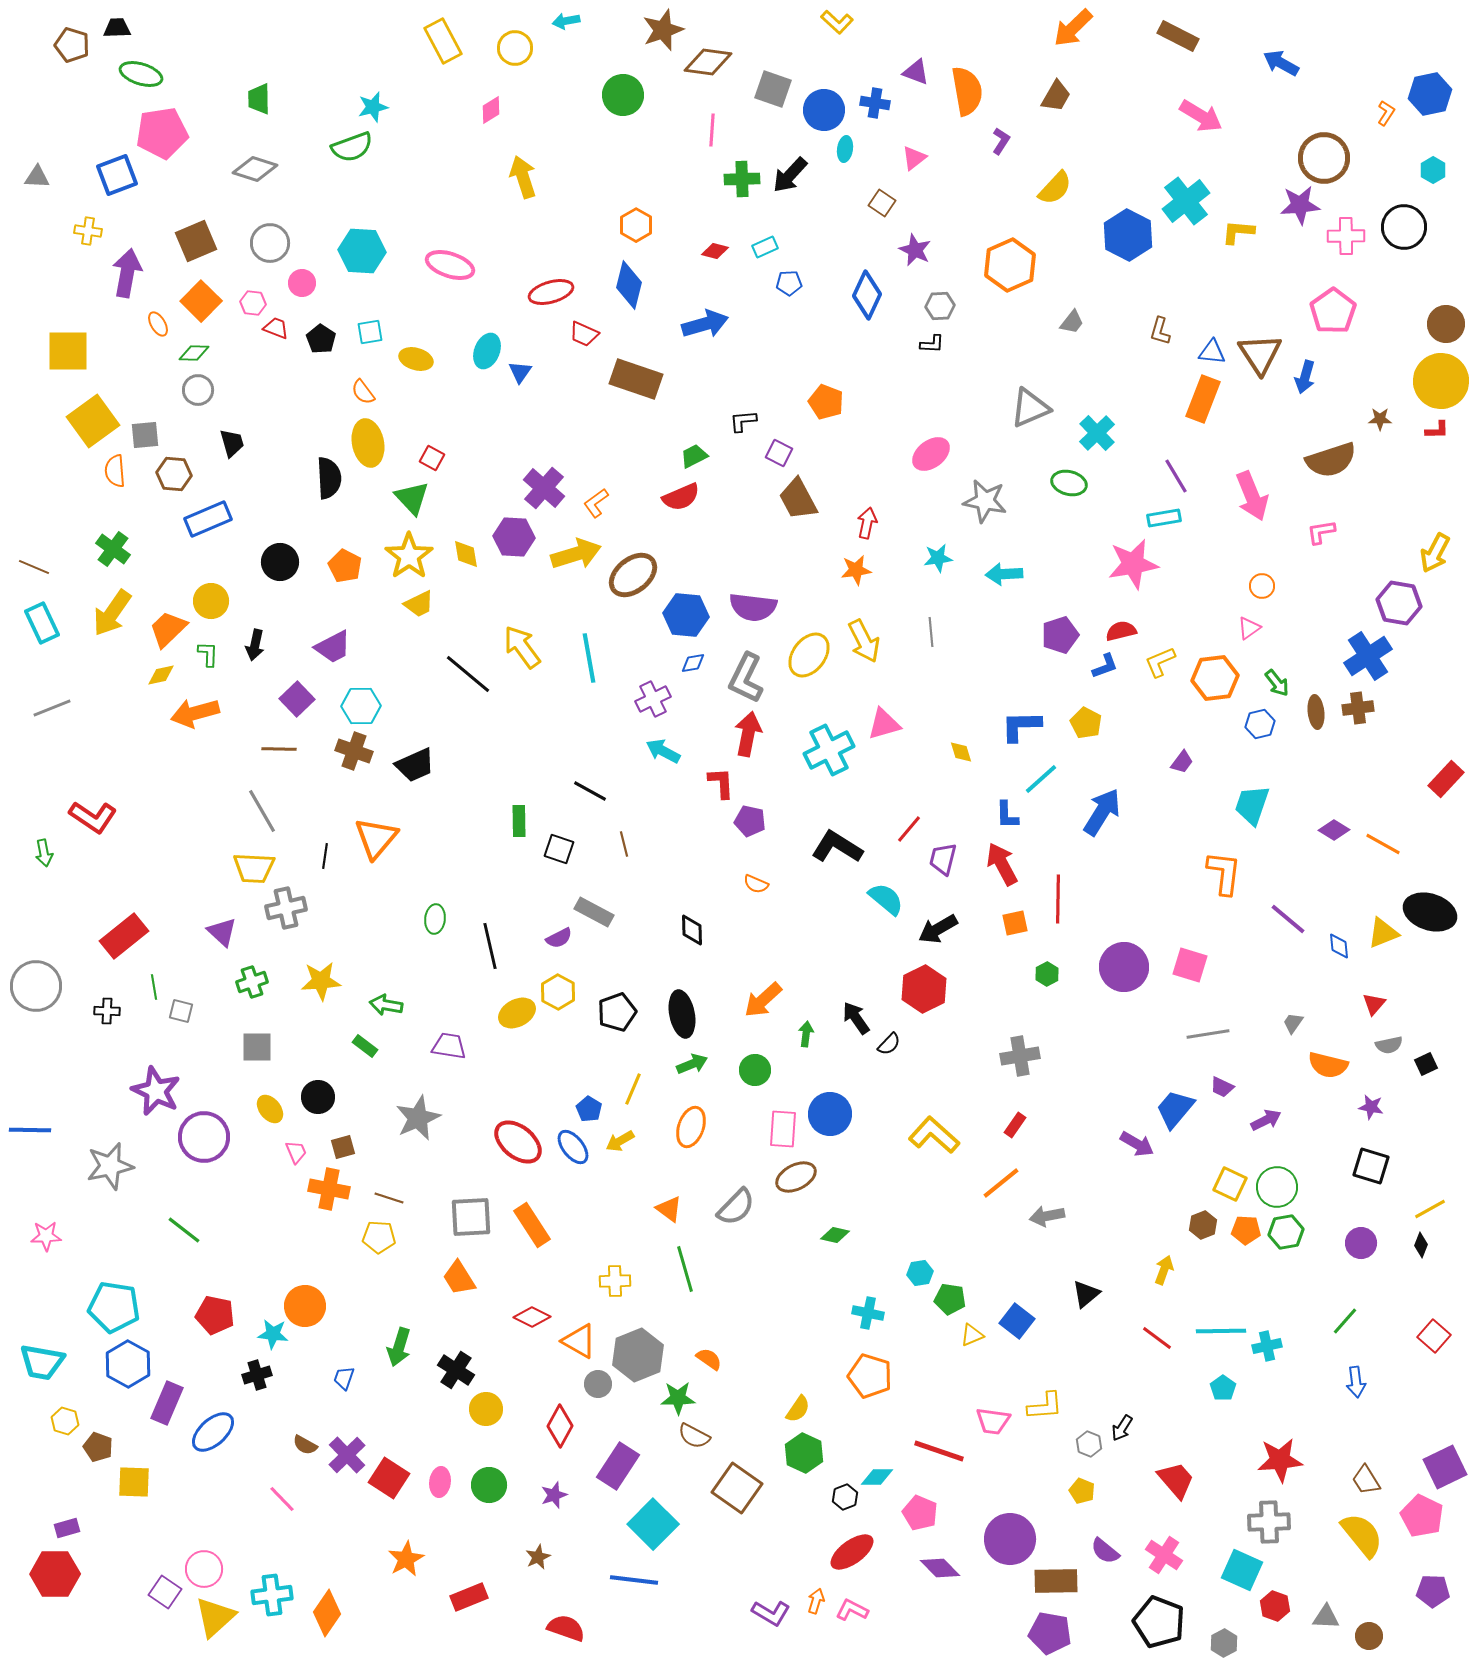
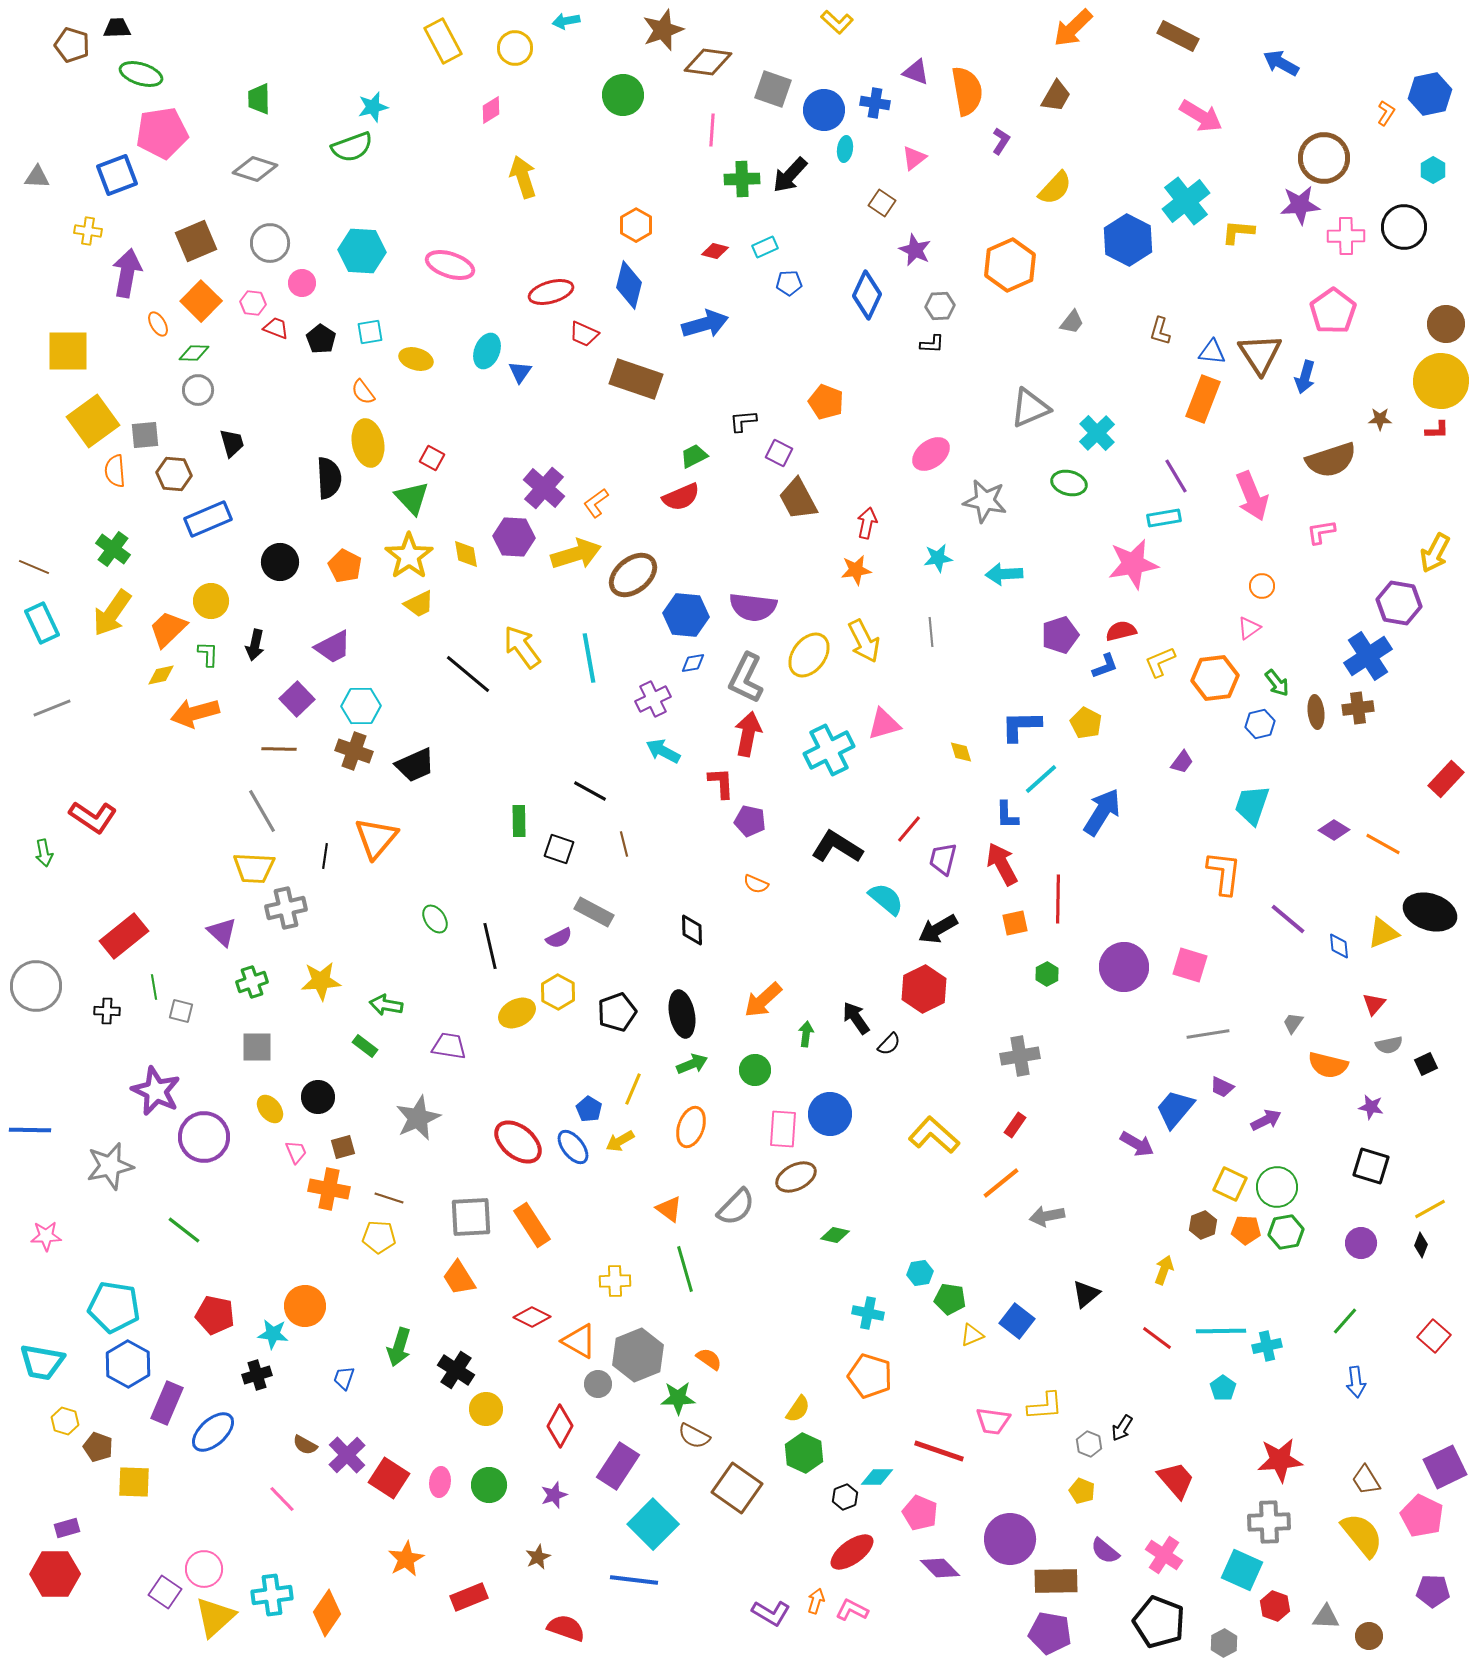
blue hexagon at (1128, 235): moved 5 px down
green ellipse at (435, 919): rotated 40 degrees counterclockwise
